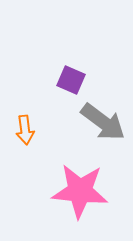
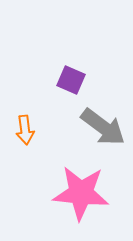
gray arrow: moved 5 px down
pink star: moved 1 px right, 2 px down
